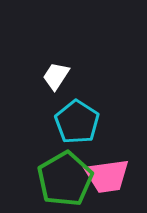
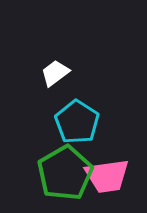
white trapezoid: moved 1 px left, 3 px up; rotated 20 degrees clockwise
green pentagon: moved 6 px up
